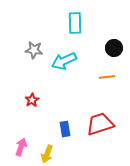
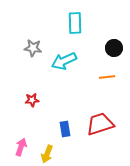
gray star: moved 1 px left, 2 px up
red star: rotated 24 degrees clockwise
